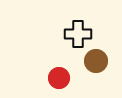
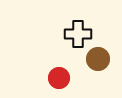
brown circle: moved 2 px right, 2 px up
